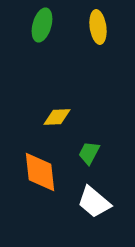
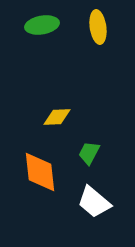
green ellipse: rotated 64 degrees clockwise
